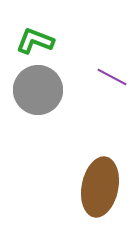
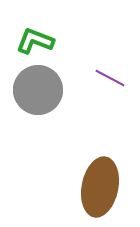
purple line: moved 2 px left, 1 px down
